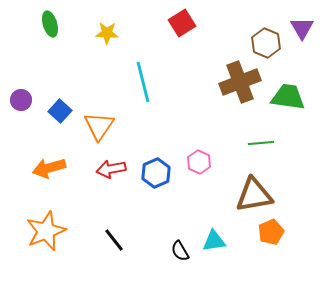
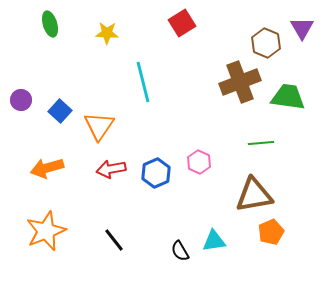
orange arrow: moved 2 px left
